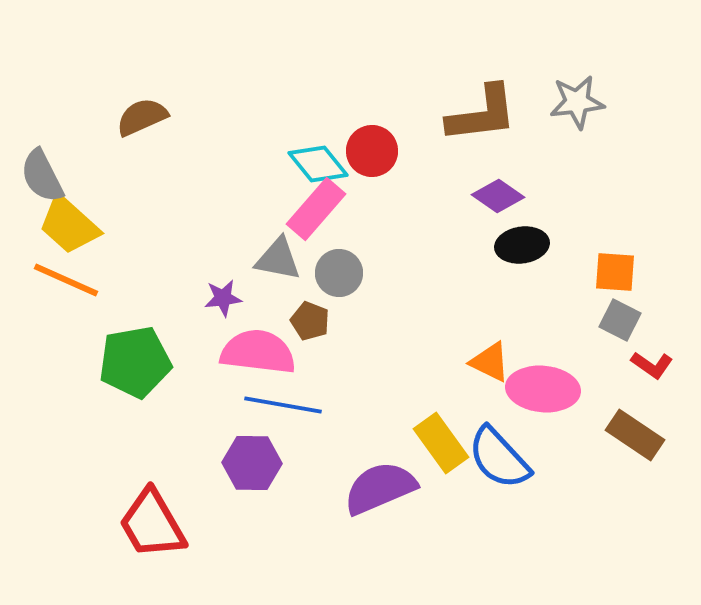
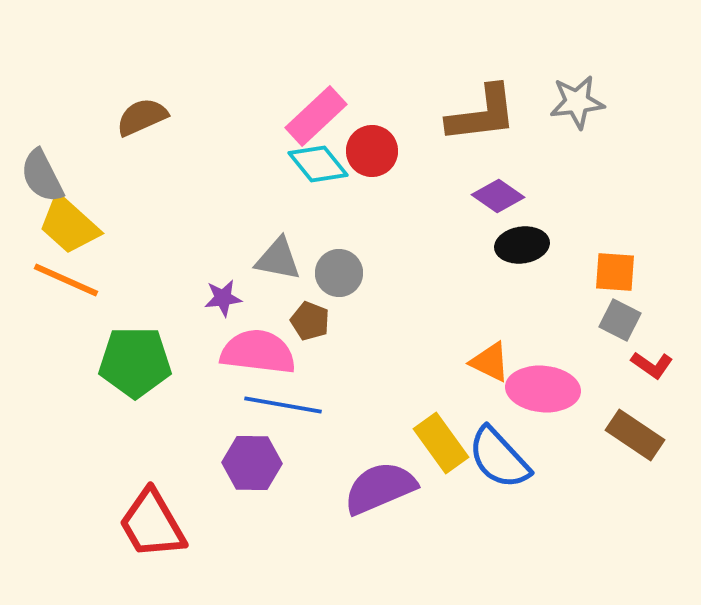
pink rectangle: moved 93 px up; rotated 6 degrees clockwise
green pentagon: rotated 10 degrees clockwise
